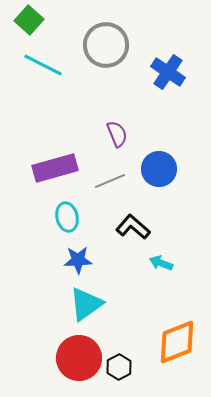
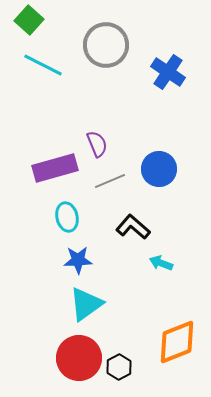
purple semicircle: moved 20 px left, 10 px down
